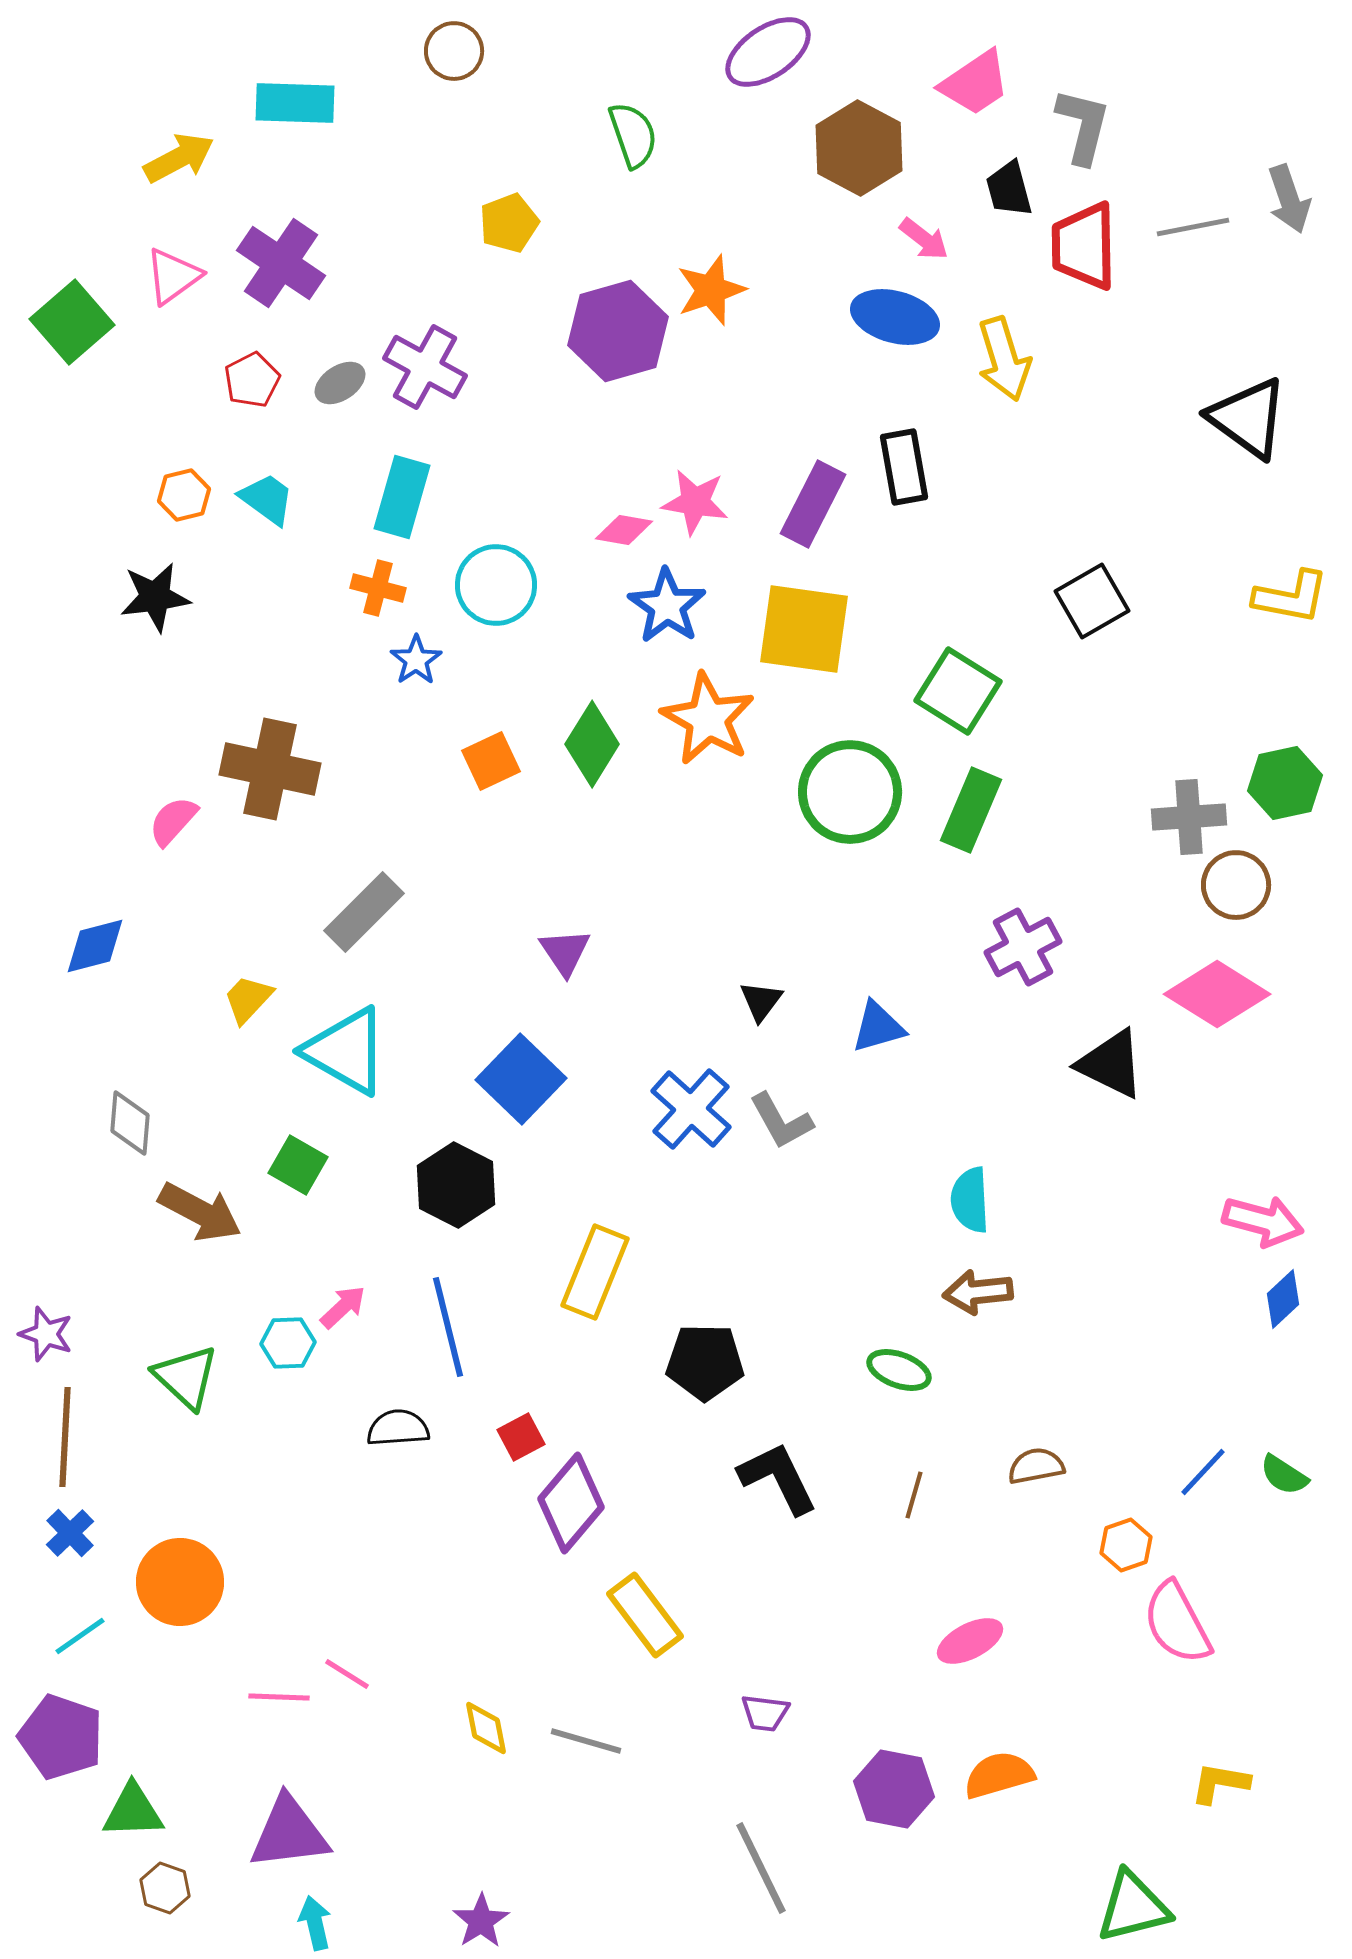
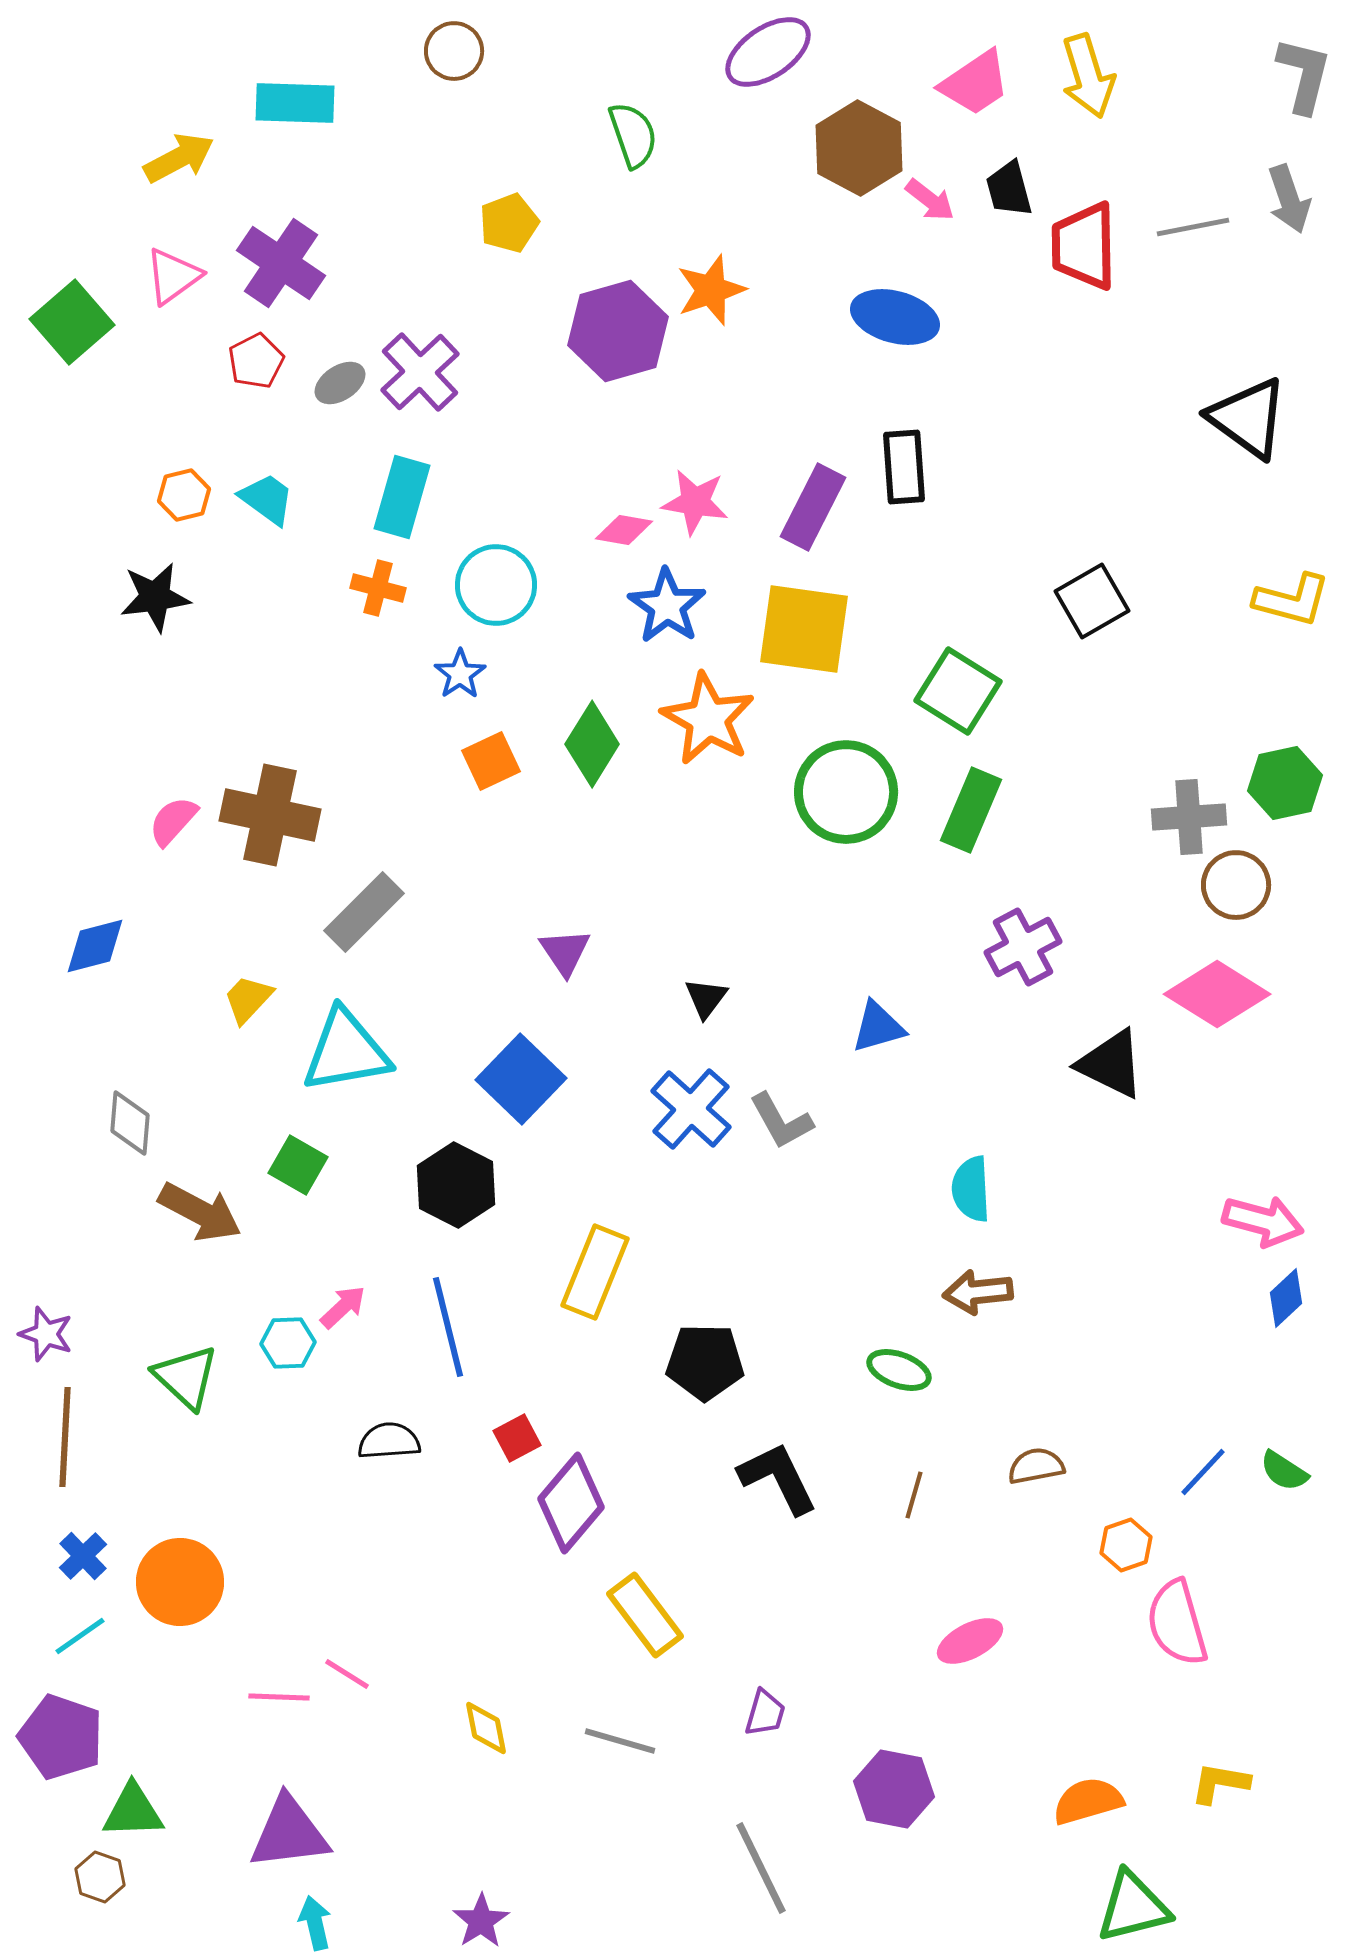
gray L-shape at (1083, 126): moved 221 px right, 51 px up
pink arrow at (924, 239): moved 6 px right, 39 px up
yellow arrow at (1004, 359): moved 84 px right, 283 px up
purple cross at (425, 367): moved 5 px left, 5 px down; rotated 18 degrees clockwise
red pentagon at (252, 380): moved 4 px right, 19 px up
black rectangle at (904, 467): rotated 6 degrees clockwise
purple rectangle at (813, 504): moved 3 px down
yellow L-shape at (1291, 597): moved 1 px right, 3 px down; rotated 4 degrees clockwise
blue star at (416, 660): moved 44 px right, 14 px down
brown cross at (270, 769): moved 46 px down
green circle at (850, 792): moved 4 px left
black triangle at (761, 1001): moved 55 px left, 3 px up
cyan triangle at (346, 1051): rotated 40 degrees counterclockwise
cyan semicircle at (970, 1200): moved 1 px right, 11 px up
blue diamond at (1283, 1299): moved 3 px right, 1 px up
black semicircle at (398, 1428): moved 9 px left, 13 px down
red square at (521, 1437): moved 4 px left, 1 px down
green semicircle at (1284, 1475): moved 4 px up
blue cross at (70, 1533): moved 13 px right, 23 px down
pink semicircle at (1177, 1623): rotated 12 degrees clockwise
purple trapezoid at (765, 1713): rotated 81 degrees counterclockwise
gray line at (586, 1741): moved 34 px right
orange semicircle at (999, 1775): moved 89 px right, 26 px down
brown hexagon at (165, 1888): moved 65 px left, 11 px up
